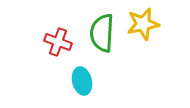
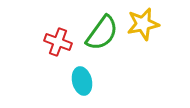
green semicircle: rotated 147 degrees counterclockwise
